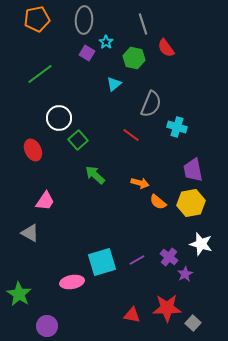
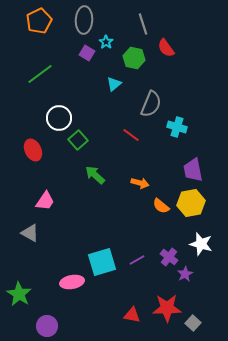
orange pentagon: moved 2 px right, 2 px down; rotated 15 degrees counterclockwise
orange semicircle: moved 3 px right, 4 px down
